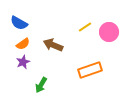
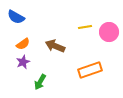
blue semicircle: moved 3 px left, 6 px up
yellow line: rotated 24 degrees clockwise
brown arrow: moved 2 px right, 1 px down
green arrow: moved 1 px left, 3 px up
